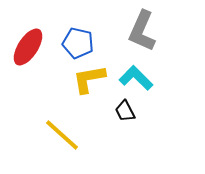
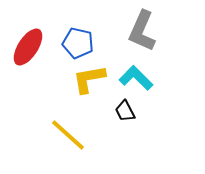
yellow line: moved 6 px right
